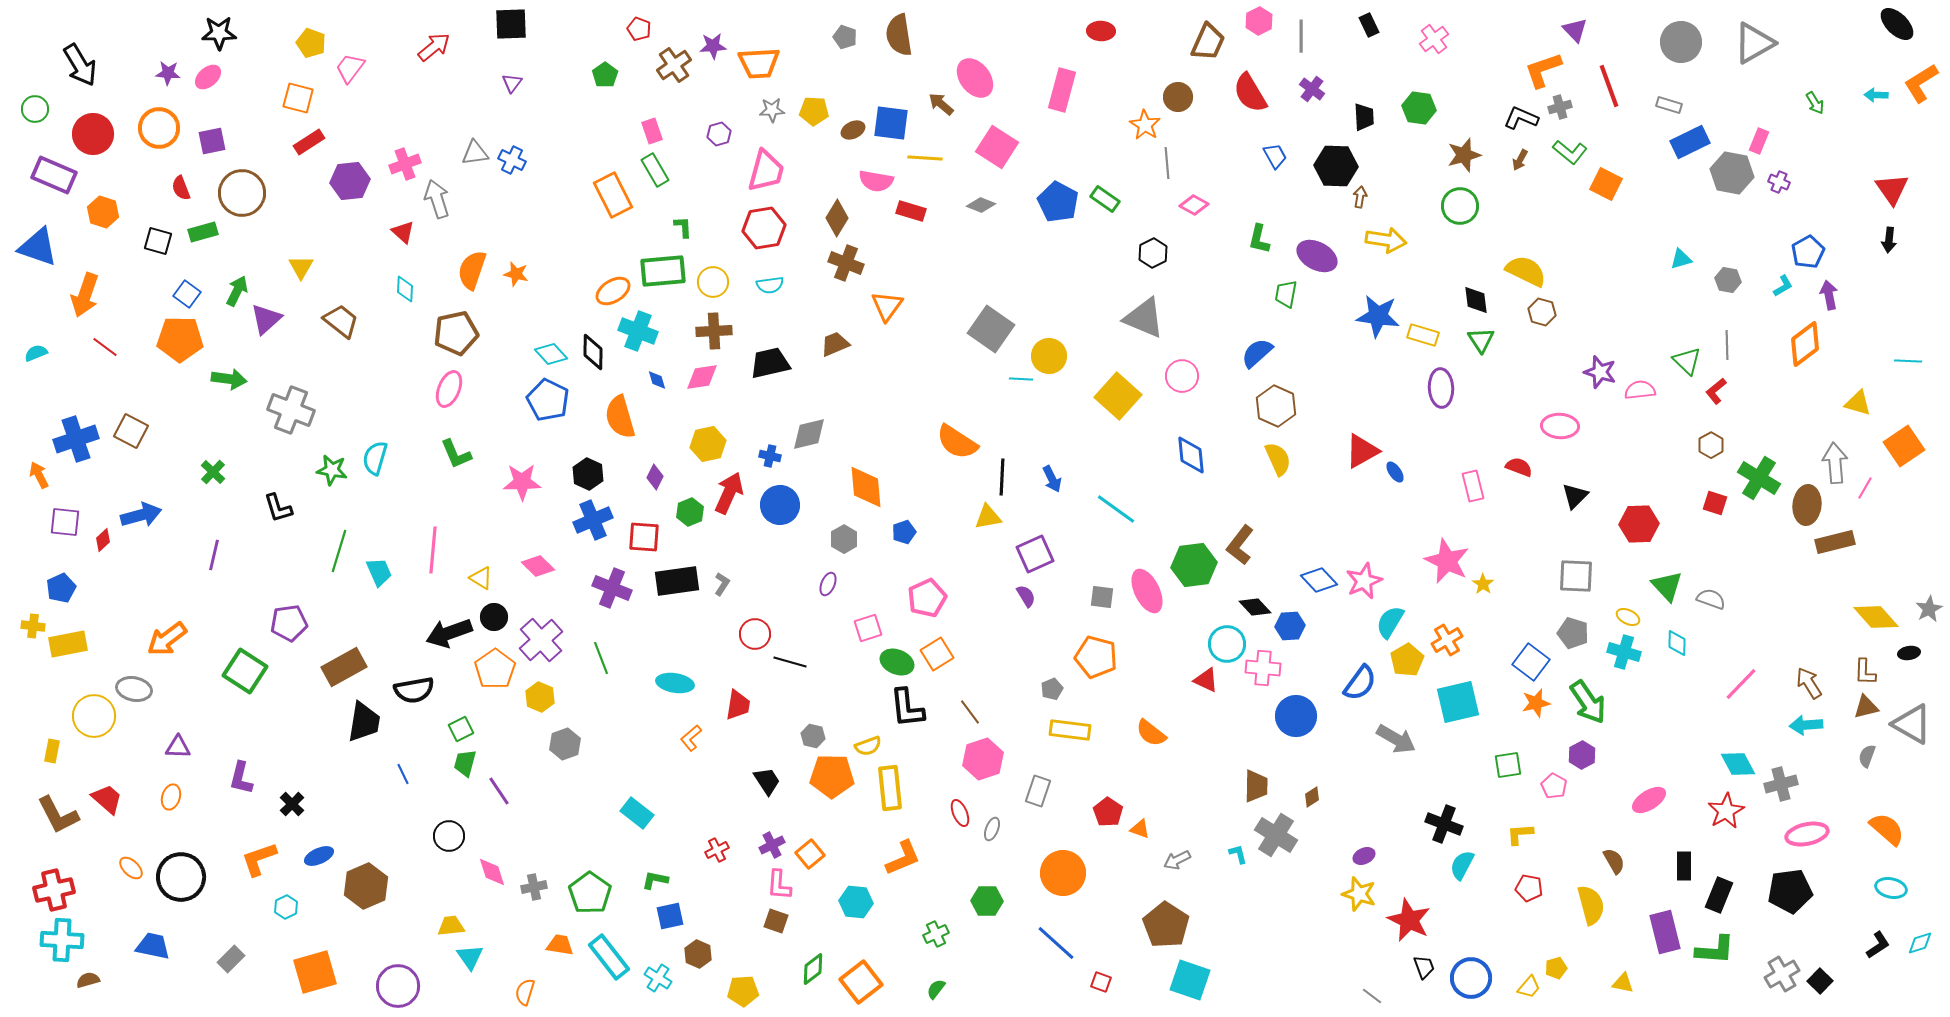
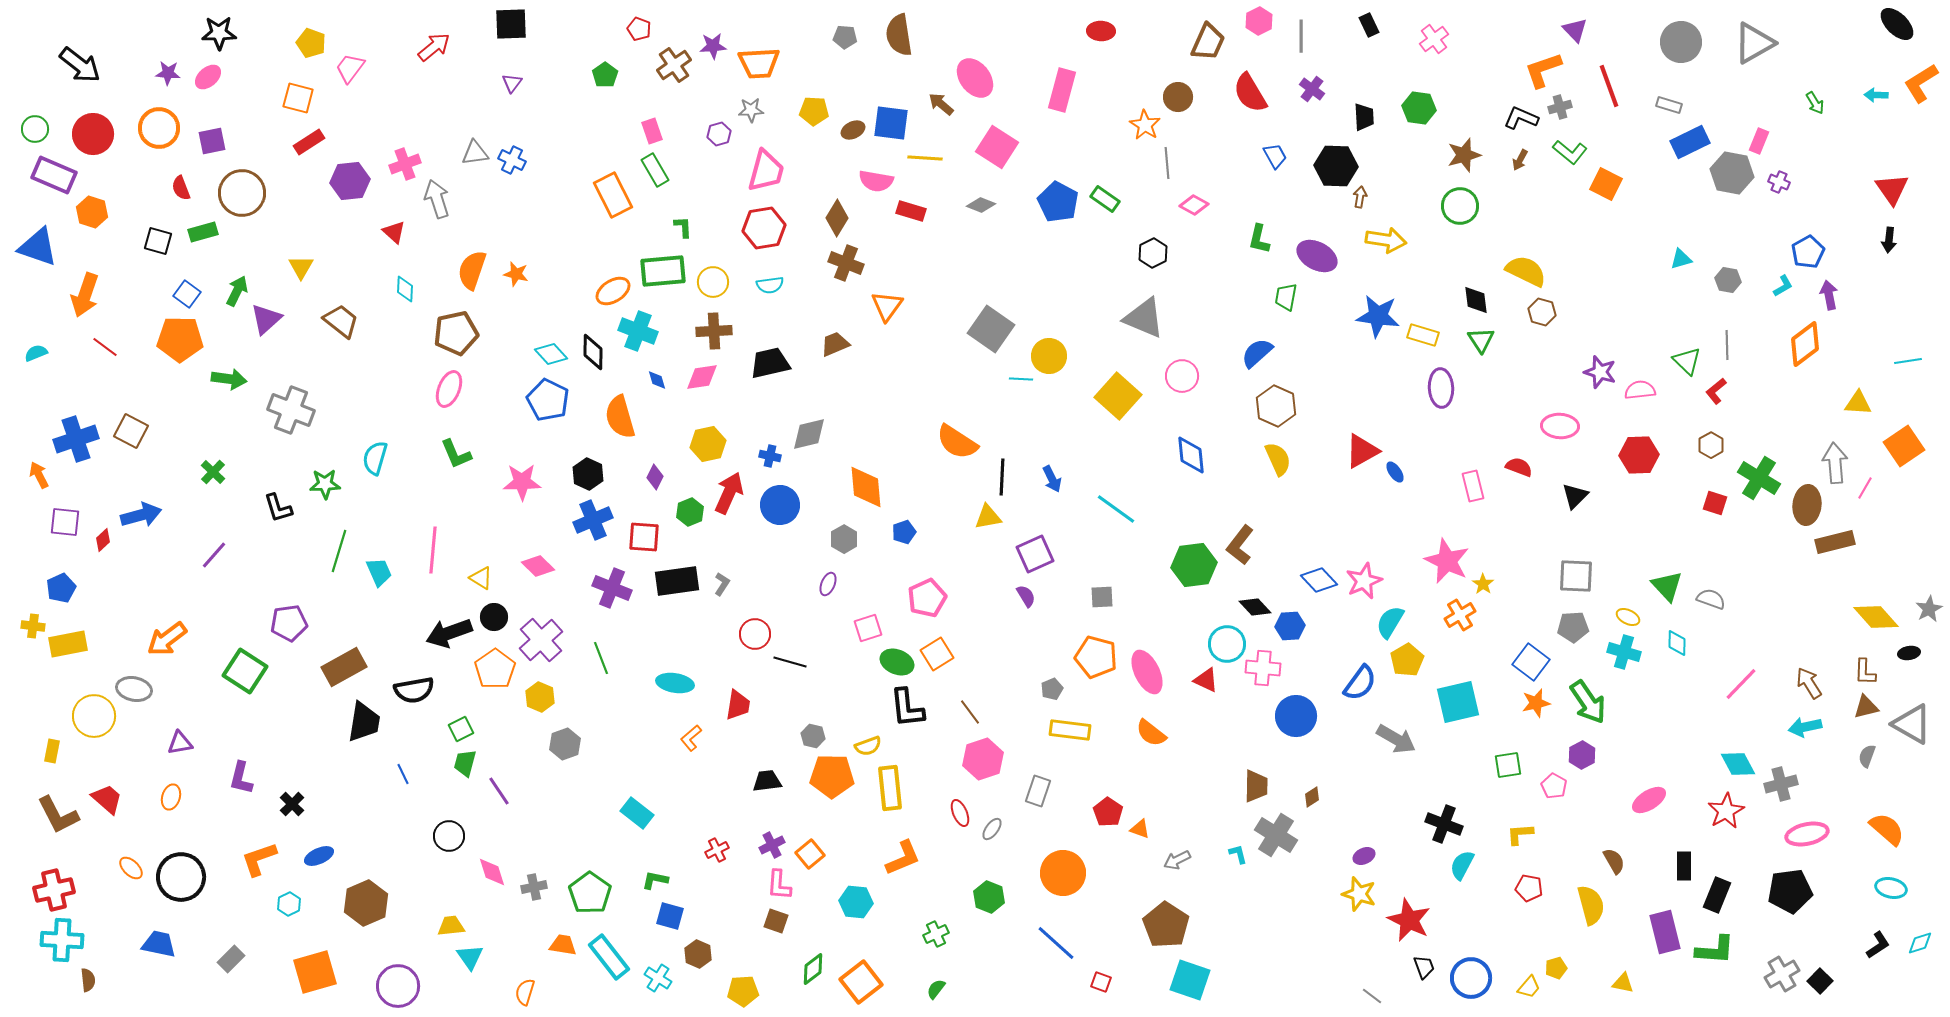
gray pentagon at (845, 37): rotated 15 degrees counterclockwise
black arrow at (80, 65): rotated 21 degrees counterclockwise
green circle at (35, 109): moved 20 px down
gray star at (772, 110): moved 21 px left
orange hexagon at (103, 212): moved 11 px left
red triangle at (403, 232): moved 9 px left
green trapezoid at (1286, 294): moved 3 px down
cyan line at (1908, 361): rotated 12 degrees counterclockwise
yellow triangle at (1858, 403): rotated 12 degrees counterclockwise
green star at (332, 470): moved 7 px left, 14 px down; rotated 12 degrees counterclockwise
red hexagon at (1639, 524): moved 69 px up
purple line at (214, 555): rotated 28 degrees clockwise
pink ellipse at (1147, 591): moved 81 px down
gray square at (1102, 597): rotated 10 degrees counterclockwise
gray pentagon at (1573, 633): moved 6 px up; rotated 20 degrees counterclockwise
orange cross at (1447, 640): moved 13 px right, 25 px up
cyan arrow at (1806, 725): moved 1 px left, 2 px down; rotated 8 degrees counterclockwise
purple triangle at (178, 747): moved 2 px right, 4 px up; rotated 12 degrees counterclockwise
black trapezoid at (767, 781): rotated 64 degrees counterclockwise
gray ellipse at (992, 829): rotated 15 degrees clockwise
brown hexagon at (366, 886): moved 17 px down
black rectangle at (1719, 895): moved 2 px left
green hexagon at (987, 901): moved 2 px right, 4 px up; rotated 20 degrees clockwise
cyan hexagon at (286, 907): moved 3 px right, 3 px up
blue square at (670, 916): rotated 28 degrees clockwise
orange trapezoid at (560, 945): moved 3 px right
blue trapezoid at (153, 946): moved 6 px right, 2 px up
brown semicircle at (88, 980): rotated 100 degrees clockwise
